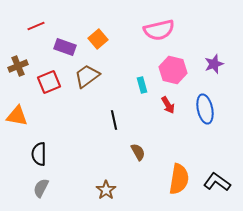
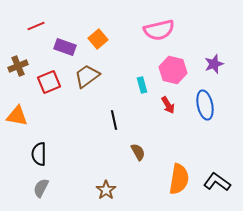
blue ellipse: moved 4 px up
